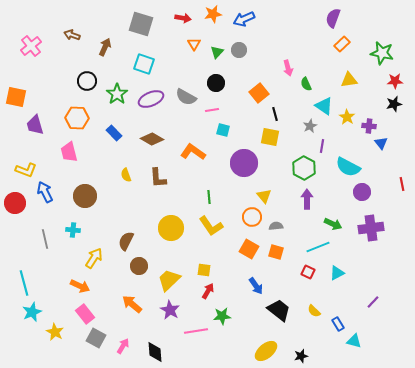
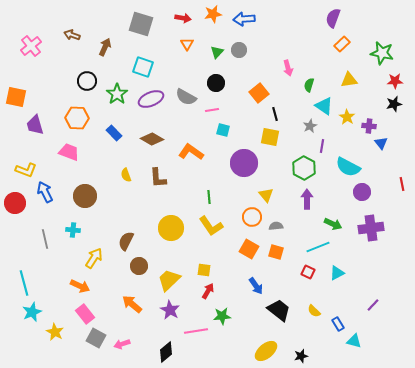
blue arrow at (244, 19): rotated 20 degrees clockwise
orange triangle at (194, 44): moved 7 px left
cyan square at (144, 64): moved 1 px left, 3 px down
green semicircle at (306, 84): moved 3 px right, 1 px down; rotated 40 degrees clockwise
pink trapezoid at (69, 152): rotated 125 degrees clockwise
orange L-shape at (193, 152): moved 2 px left
yellow triangle at (264, 196): moved 2 px right, 1 px up
purple line at (373, 302): moved 3 px down
pink arrow at (123, 346): moved 1 px left, 2 px up; rotated 140 degrees counterclockwise
black diamond at (155, 352): moved 11 px right; rotated 55 degrees clockwise
